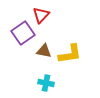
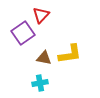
brown triangle: moved 7 px down
cyan cross: moved 6 px left; rotated 21 degrees counterclockwise
